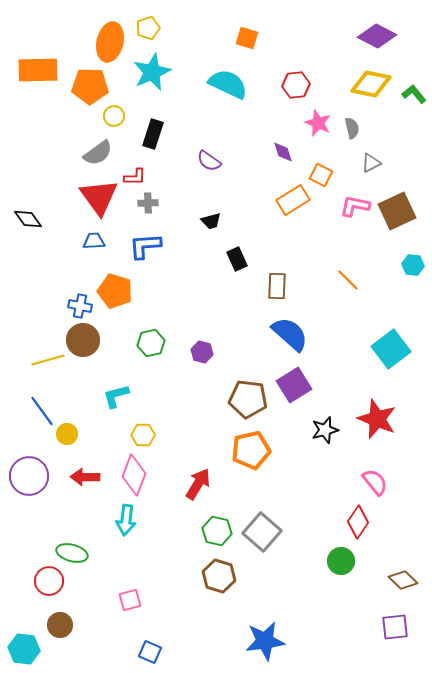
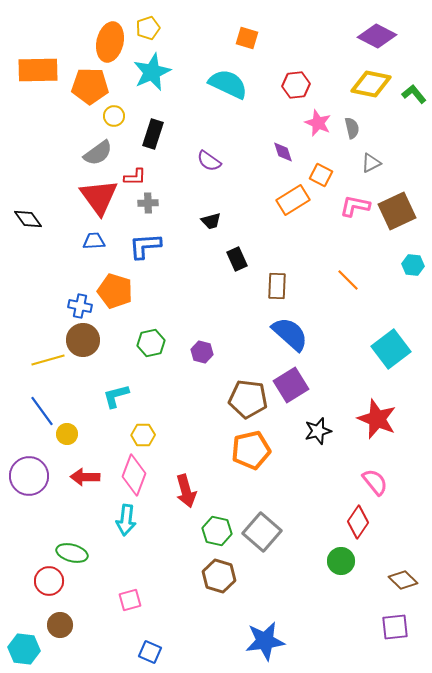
purple square at (294, 385): moved 3 px left
black star at (325, 430): moved 7 px left, 1 px down
red arrow at (198, 484): moved 12 px left, 7 px down; rotated 132 degrees clockwise
